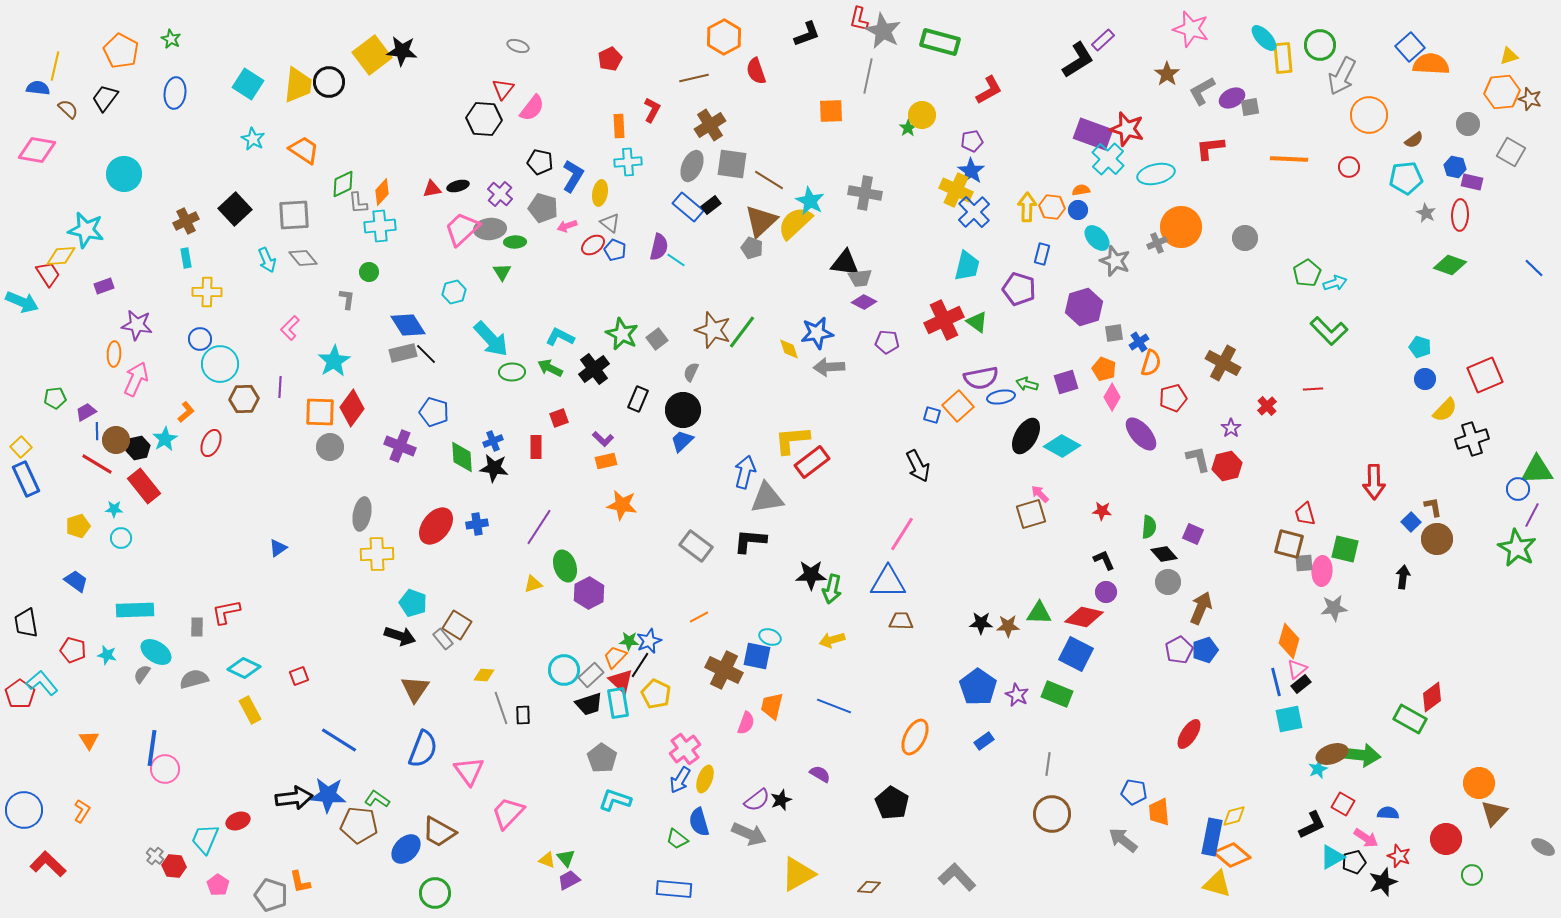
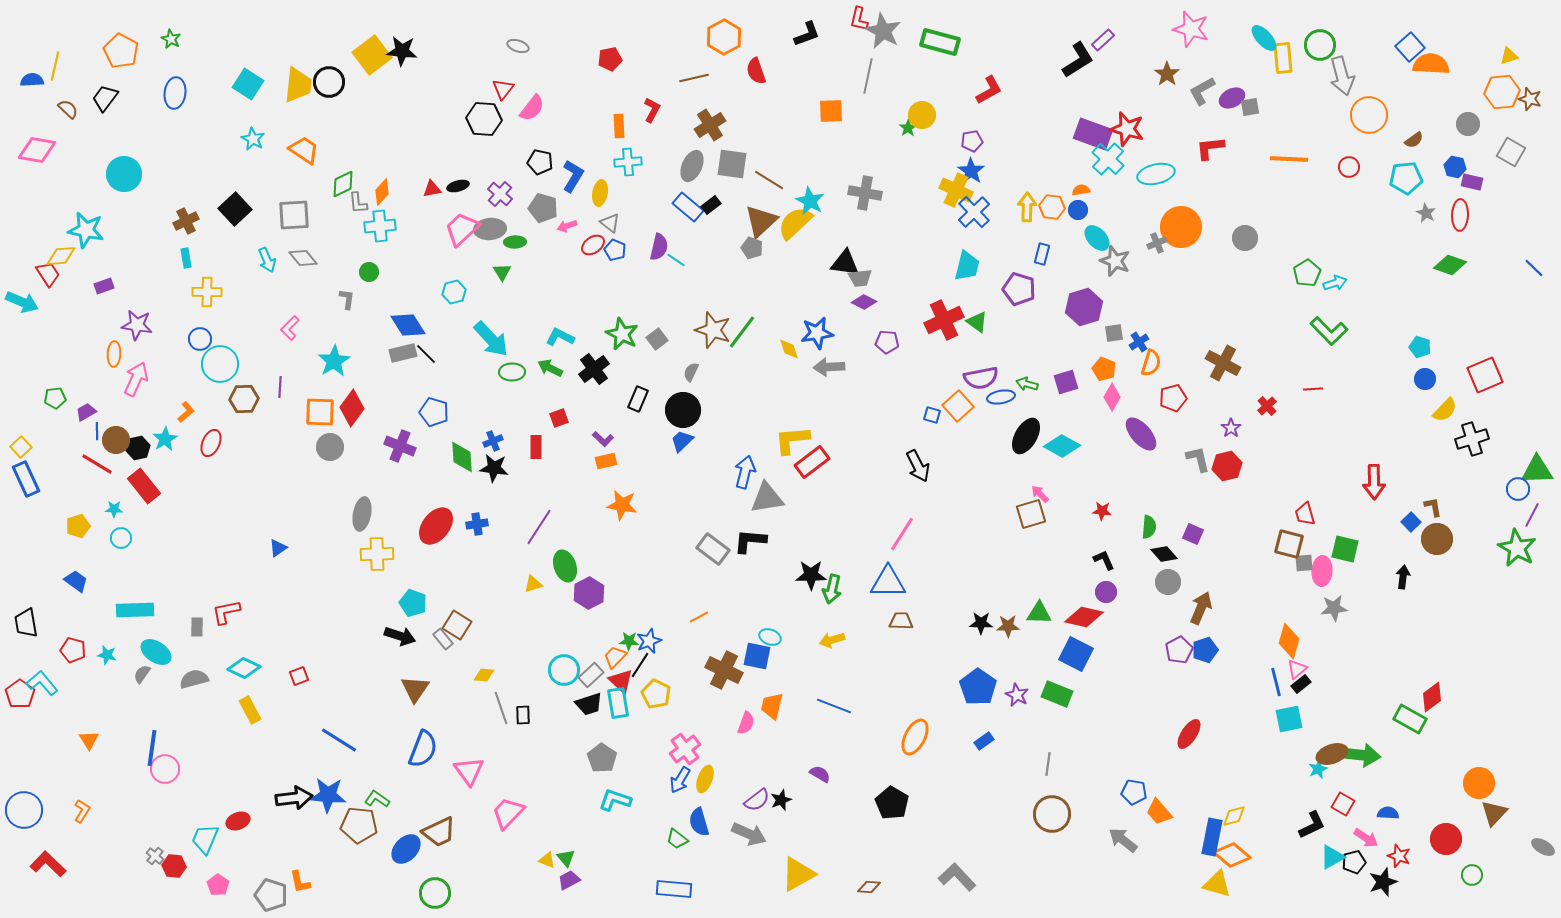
red pentagon at (610, 59): rotated 15 degrees clockwise
gray arrow at (1342, 76): rotated 42 degrees counterclockwise
blue semicircle at (38, 88): moved 6 px left, 8 px up; rotated 10 degrees counterclockwise
gray rectangle at (696, 546): moved 17 px right, 3 px down
orange trapezoid at (1159, 812): rotated 36 degrees counterclockwise
brown trapezoid at (439, 832): rotated 54 degrees counterclockwise
